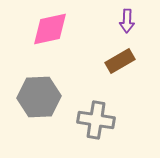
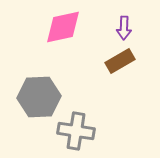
purple arrow: moved 3 px left, 7 px down
pink diamond: moved 13 px right, 2 px up
gray cross: moved 20 px left, 11 px down
